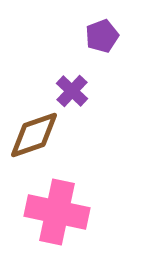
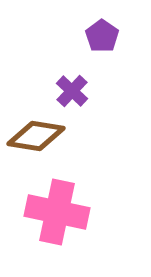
purple pentagon: rotated 16 degrees counterclockwise
brown diamond: moved 2 px right, 1 px down; rotated 28 degrees clockwise
